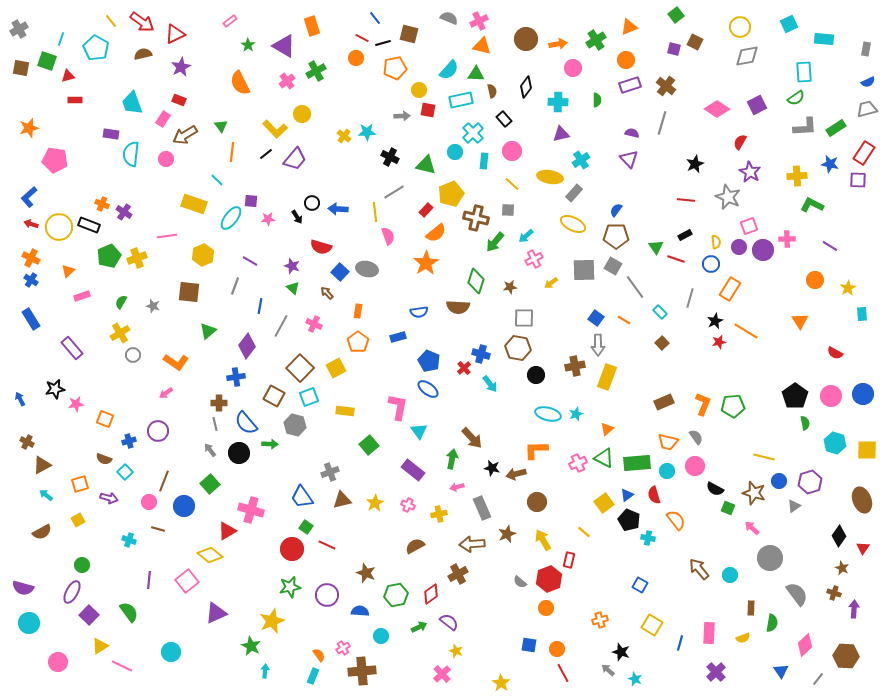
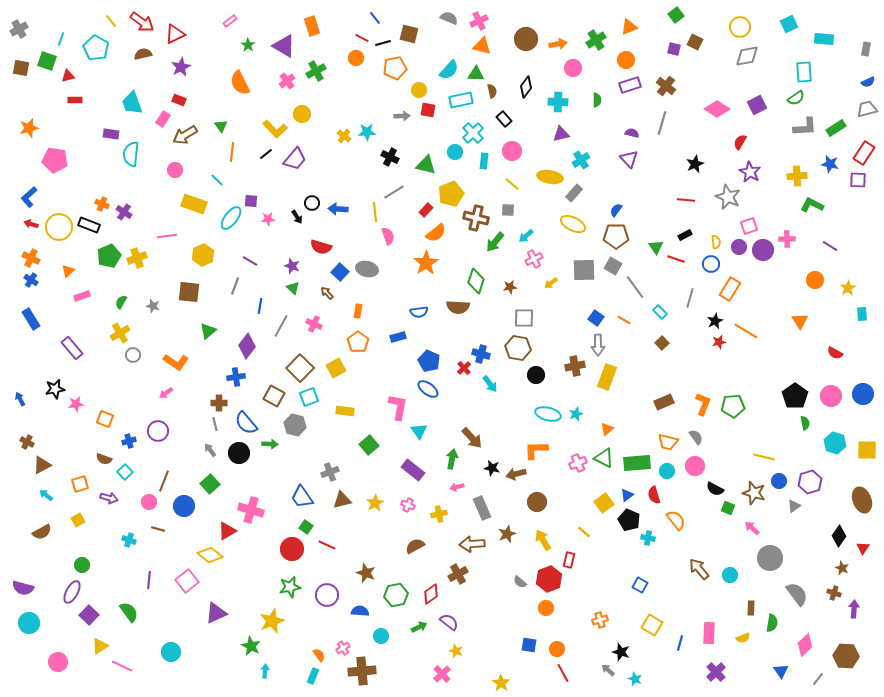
pink circle at (166, 159): moved 9 px right, 11 px down
